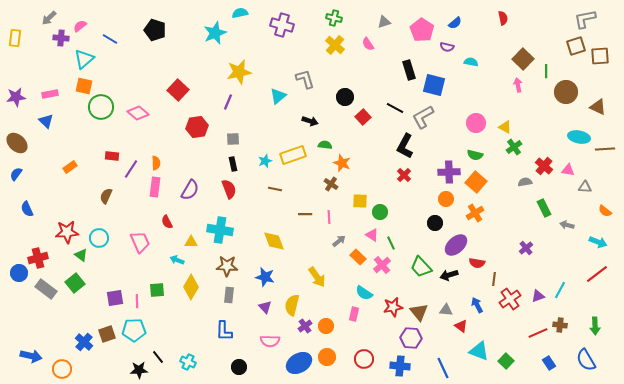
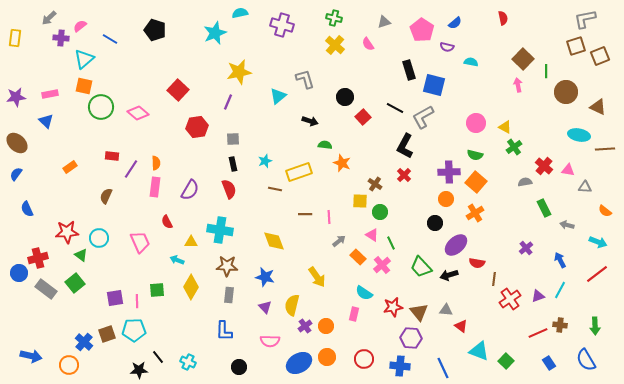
brown square at (600, 56): rotated 18 degrees counterclockwise
cyan ellipse at (579, 137): moved 2 px up
yellow rectangle at (293, 155): moved 6 px right, 17 px down
brown cross at (331, 184): moved 44 px right
blue arrow at (477, 305): moved 83 px right, 45 px up
orange circle at (62, 369): moved 7 px right, 4 px up
